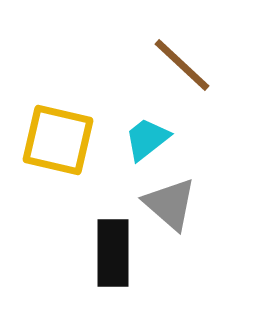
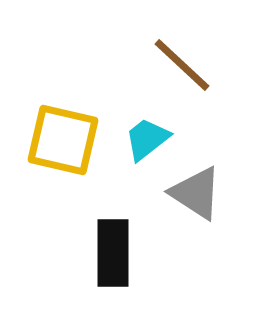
yellow square: moved 5 px right
gray triangle: moved 26 px right, 11 px up; rotated 8 degrees counterclockwise
